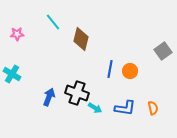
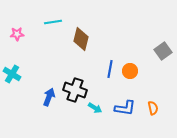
cyan line: rotated 60 degrees counterclockwise
black cross: moved 2 px left, 3 px up
